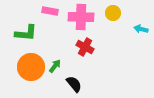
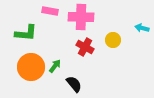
yellow circle: moved 27 px down
cyan arrow: moved 1 px right, 1 px up
